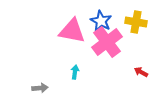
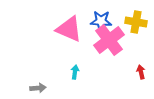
blue star: rotated 25 degrees counterclockwise
pink triangle: moved 3 px left, 2 px up; rotated 12 degrees clockwise
pink cross: moved 2 px right, 2 px up
red arrow: rotated 48 degrees clockwise
gray arrow: moved 2 px left
